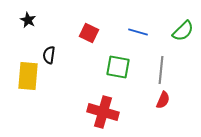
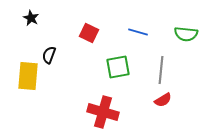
black star: moved 3 px right, 2 px up
green semicircle: moved 3 px right, 3 px down; rotated 50 degrees clockwise
black semicircle: rotated 12 degrees clockwise
green square: rotated 20 degrees counterclockwise
red semicircle: rotated 36 degrees clockwise
